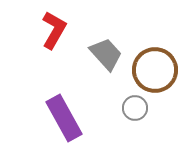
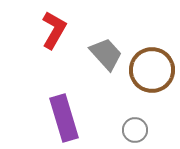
brown circle: moved 3 px left
gray circle: moved 22 px down
purple rectangle: rotated 12 degrees clockwise
